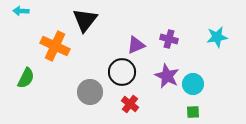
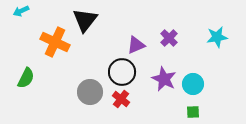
cyan arrow: rotated 28 degrees counterclockwise
purple cross: moved 1 px up; rotated 30 degrees clockwise
orange cross: moved 4 px up
purple star: moved 3 px left, 3 px down
red cross: moved 9 px left, 5 px up
